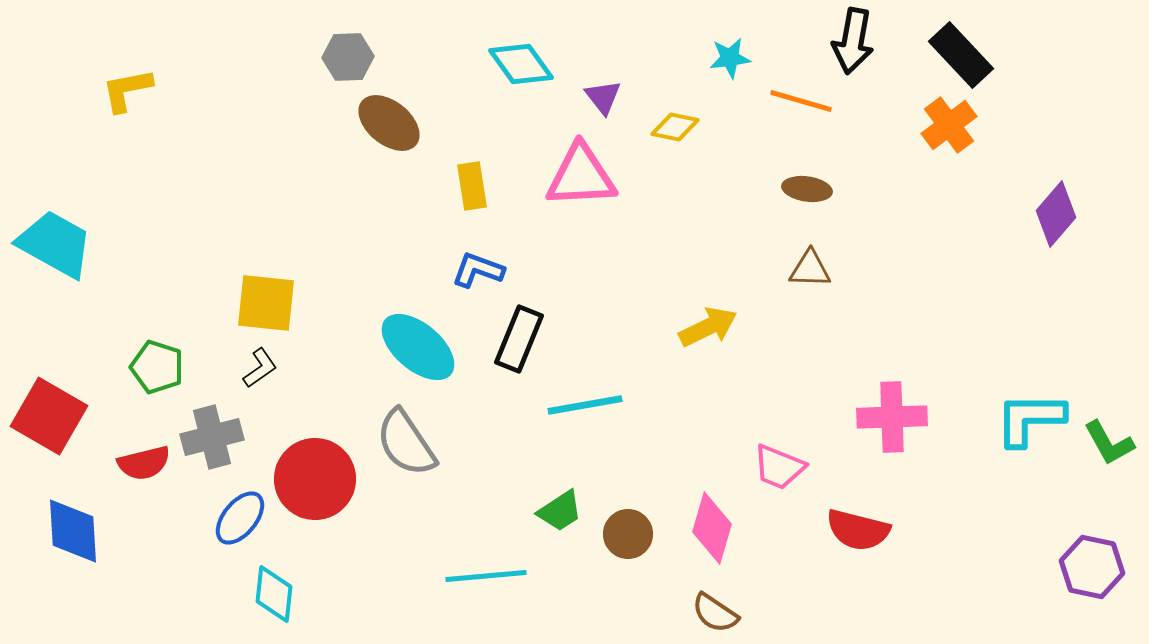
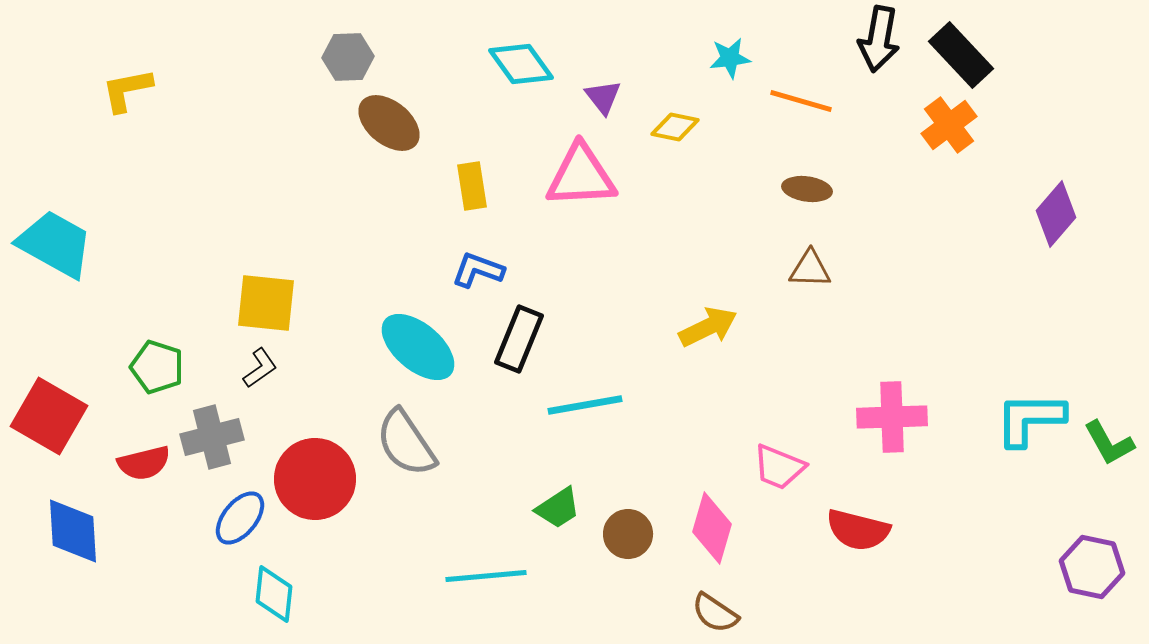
black arrow at (853, 41): moved 26 px right, 2 px up
green trapezoid at (560, 511): moved 2 px left, 3 px up
